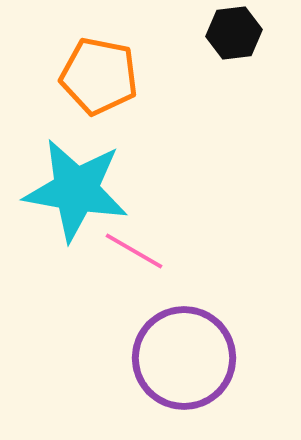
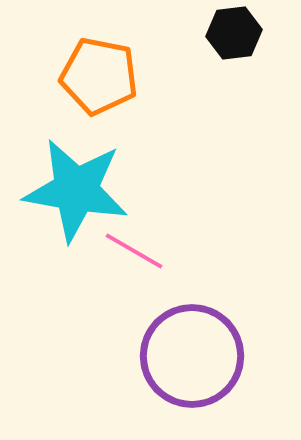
purple circle: moved 8 px right, 2 px up
